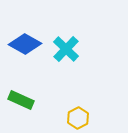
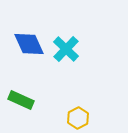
blue diamond: moved 4 px right; rotated 36 degrees clockwise
